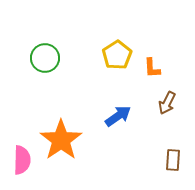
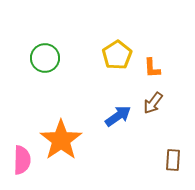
brown arrow: moved 14 px left; rotated 10 degrees clockwise
